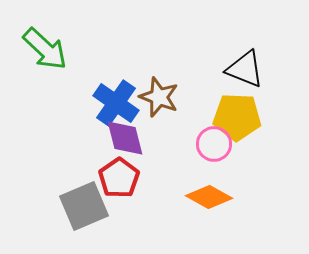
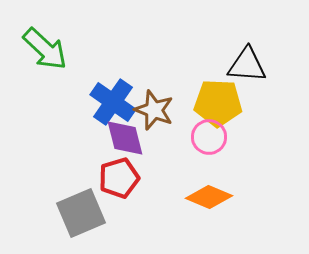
black triangle: moved 2 px right, 4 px up; rotated 18 degrees counterclockwise
brown star: moved 5 px left, 13 px down
blue cross: moved 3 px left, 1 px up
yellow pentagon: moved 19 px left, 14 px up
pink circle: moved 5 px left, 7 px up
red pentagon: rotated 18 degrees clockwise
orange diamond: rotated 6 degrees counterclockwise
gray square: moved 3 px left, 7 px down
